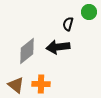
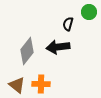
gray diamond: rotated 12 degrees counterclockwise
brown triangle: moved 1 px right
